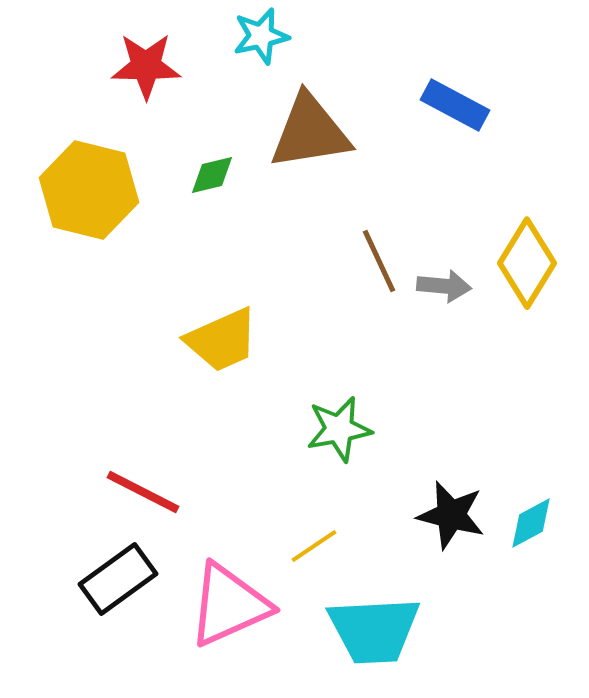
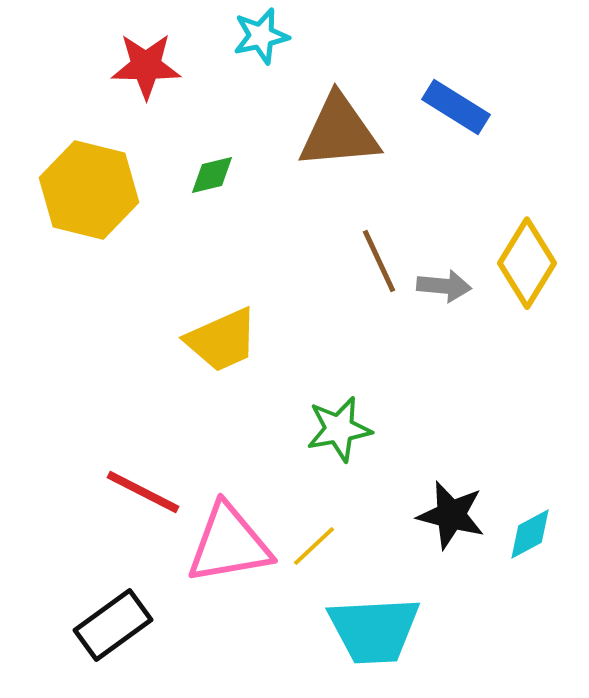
blue rectangle: moved 1 px right, 2 px down; rotated 4 degrees clockwise
brown triangle: moved 29 px right; rotated 4 degrees clockwise
cyan diamond: moved 1 px left, 11 px down
yellow line: rotated 9 degrees counterclockwise
black rectangle: moved 5 px left, 46 px down
pink triangle: moved 61 px up; rotated 14 degrees clockwise
